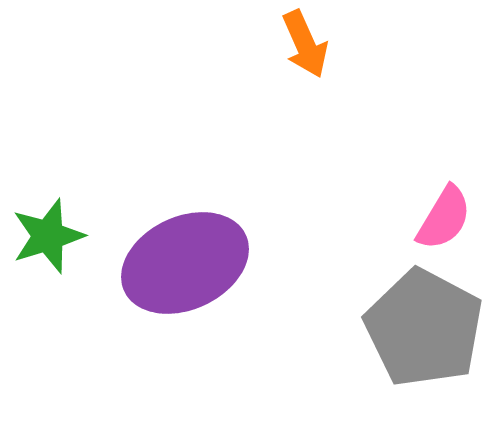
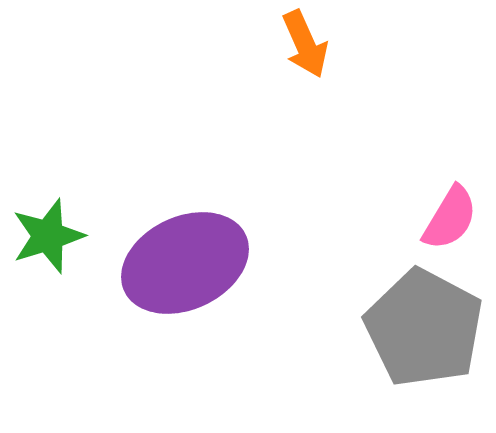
pink semicircle: moved 6 px right
